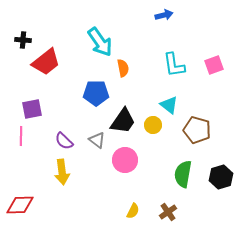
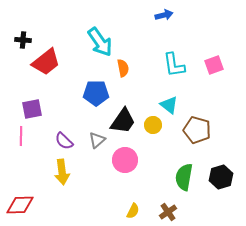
gray triangle: rotated 42 degrees clockwise
green semicircle: moved 1 px right, 3 px down
